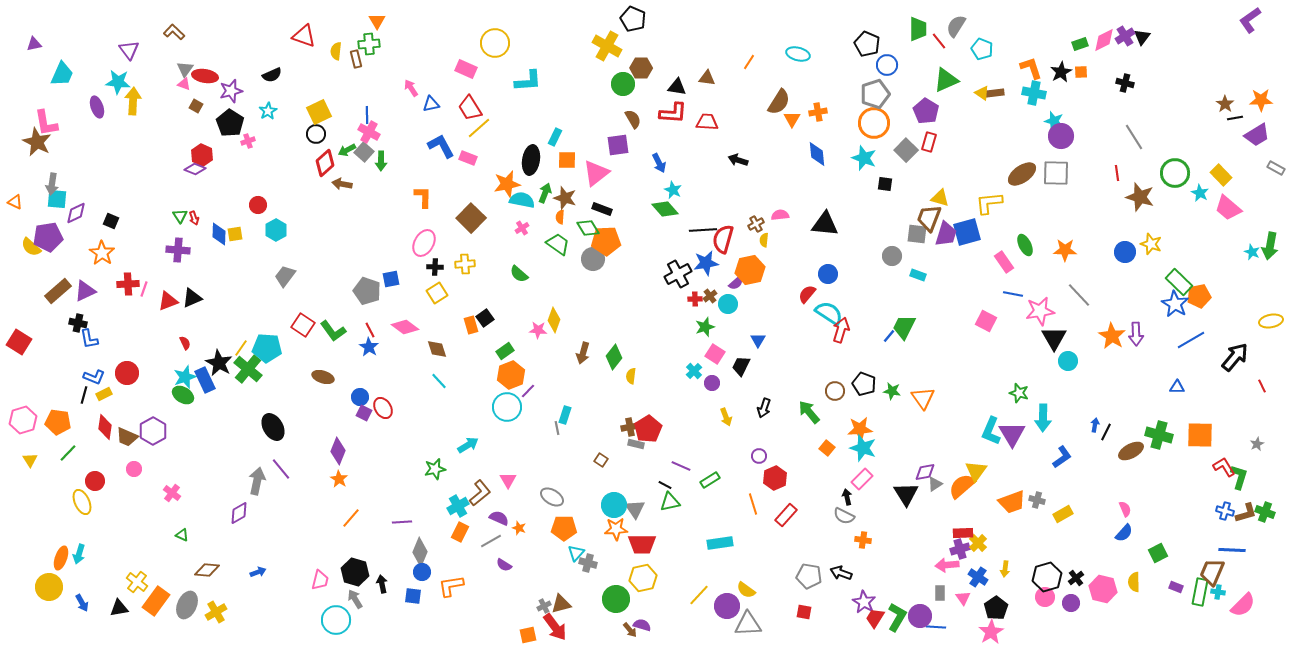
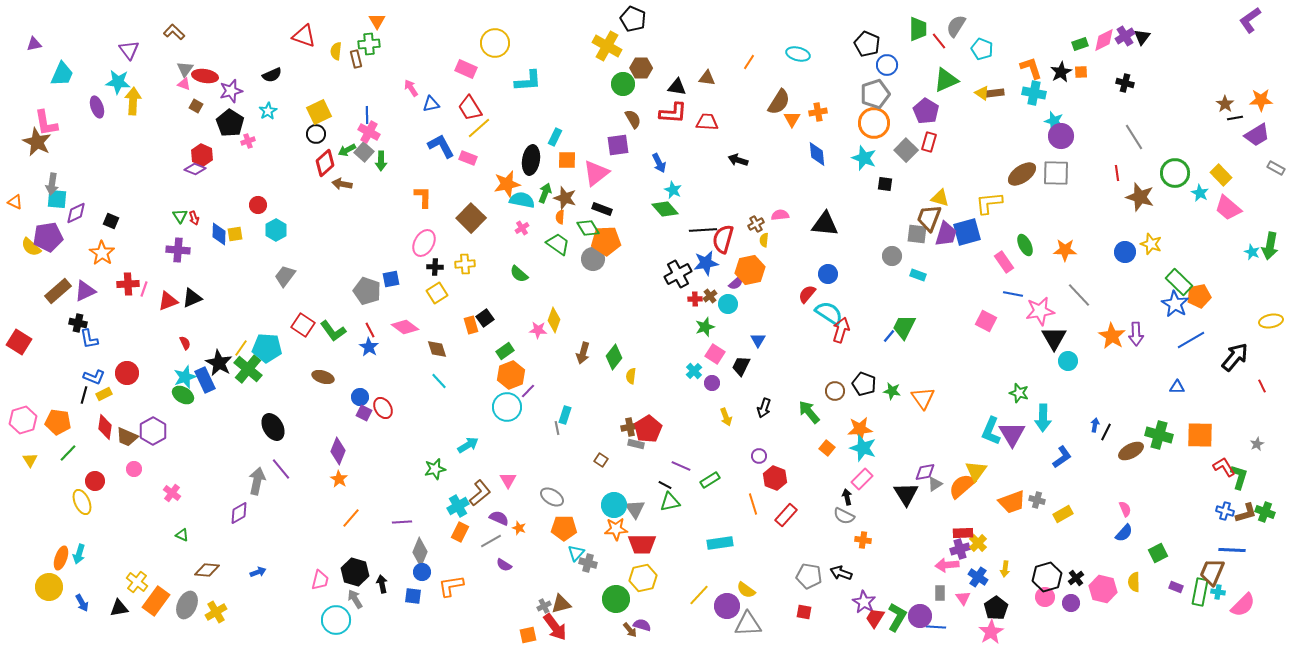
red hexagon at (775, 478): rotated 15 degrees counterclockwise
